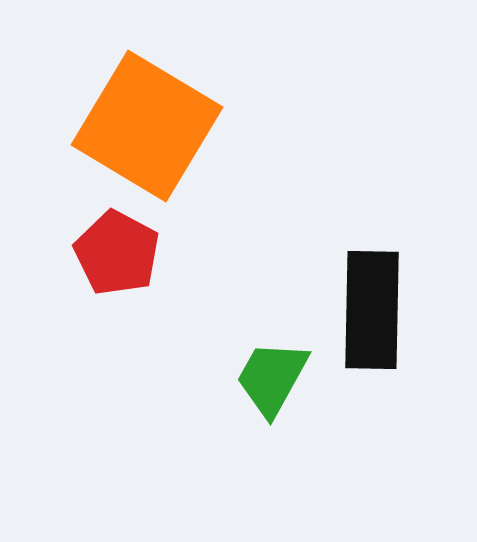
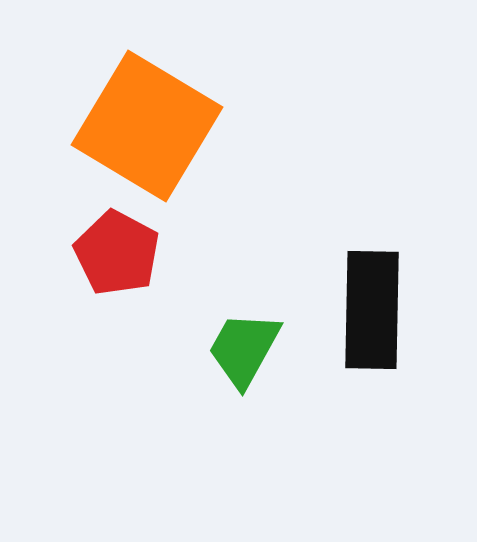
green trapezoid: moved 28 px left, 29 px up
